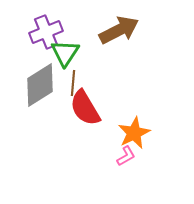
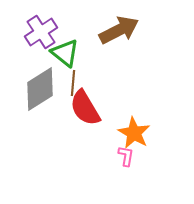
purple cross: moved 5 px left; rotated 12 degrees counterclockwise
green triangle: rotated 24 degrees counterclockwise
gray diamond: moved 4 px down
orange star: rotated 16 degrees counterclockwise
pink L-shape: rotated 50 degrees counterclockwise
